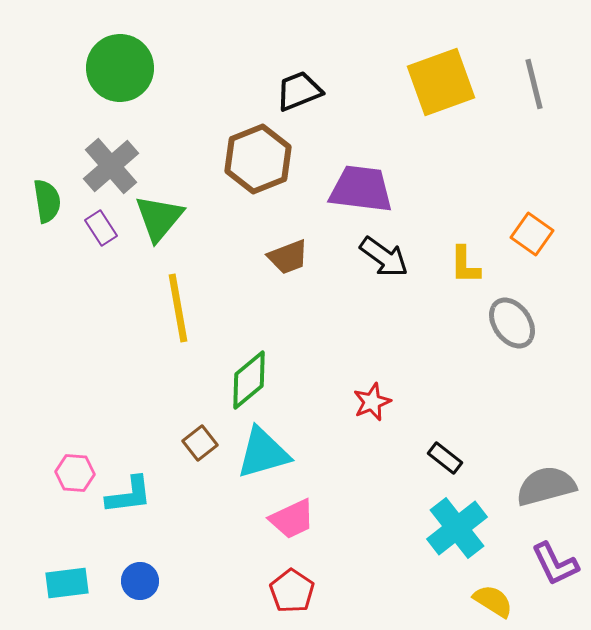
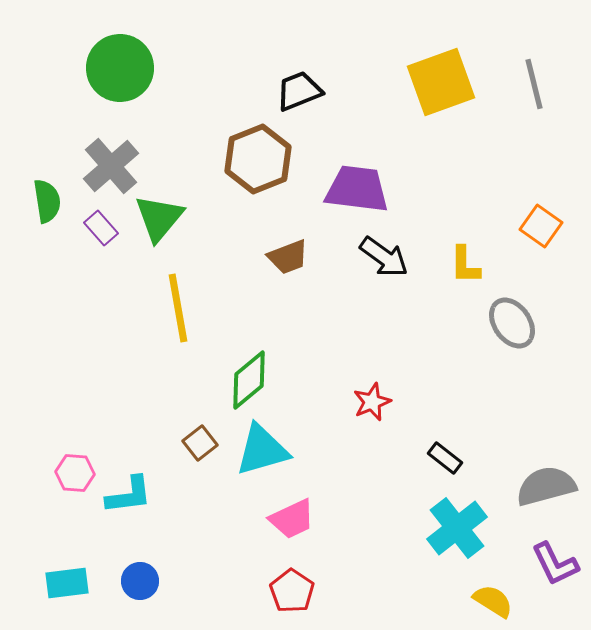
purple trapezoid: moved 4 px left
purple rectangle: rotated 8 degrees counterclockwise
orange square: moved 9 px right, 8 px up
cyan triangle: moved 1 px left, 3 px up
